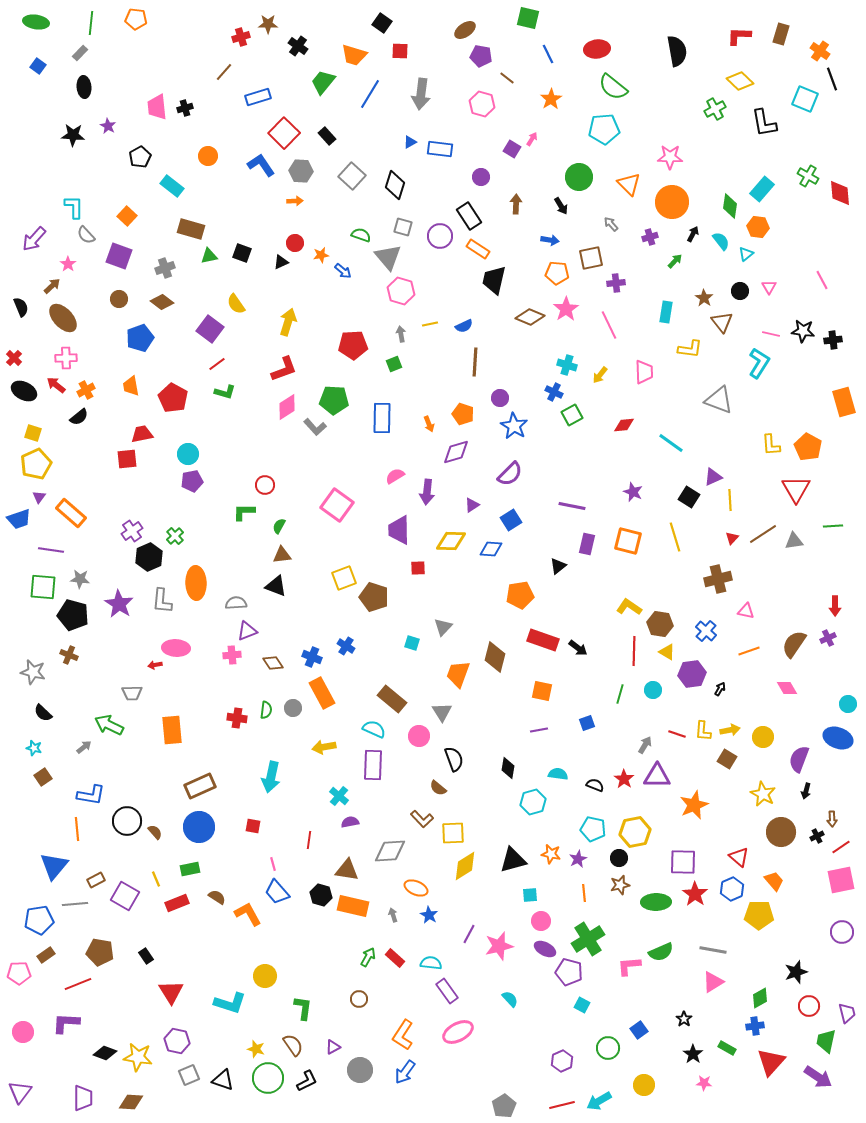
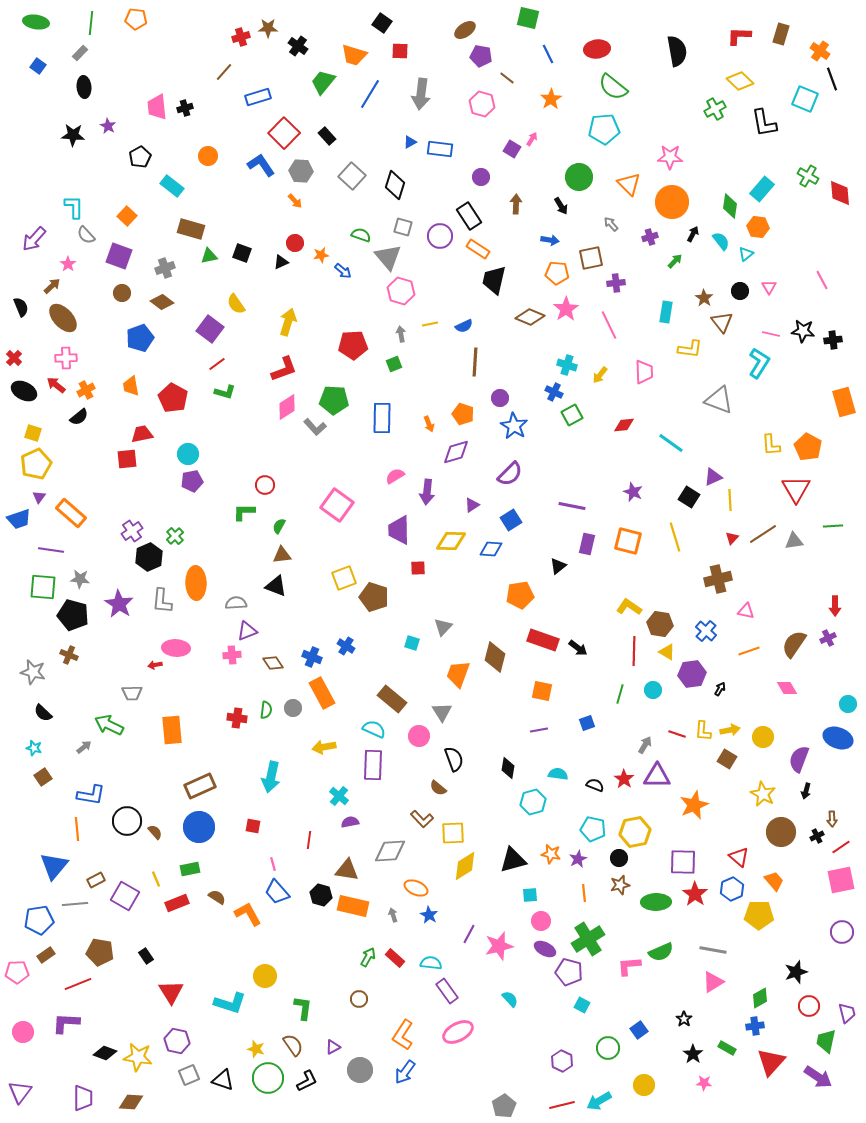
brown star at (268, 24): moved 4 px down
orange arrow at (295, 201): rotated 49 degrees clockwise
brown circle at (119, 299): moved 3 px right, 6 px up
pink pentagon at (19, 973): moved 2 px left, 1 px up
purple hexagon at (562, 1061): rotated 10 degrees counterclockwise
